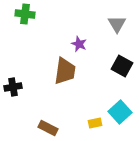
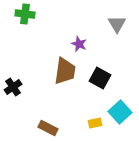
black square: moved 22 px left, 12 px down
black cross: rotated 24 degrees counterclockwise
